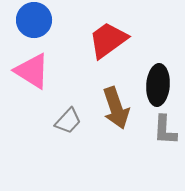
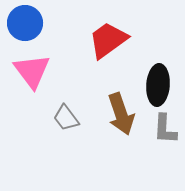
blue circle: moved 9 px left, 3 px down
pink triangle: rotated 21 degrees clockwise
brown arrow: moved 5 px right, 6 px down
gray trapezoid: moved 2 px left, 3 px up; rotated 100 degrees clockwise
gray L-shape: moved 1 px up
